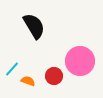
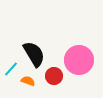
black semicircle: moved 28 px down
pink circle: moved 1 px left, 1 px up
cyan line: moved 1 px left
